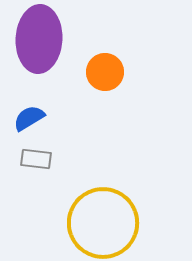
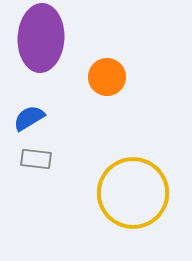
purple ellipse: moved 2 px right, 1 px up
orange circle: moved 2 px right, 5 px down
yellow circle: moved 30 px right, 30 px up
